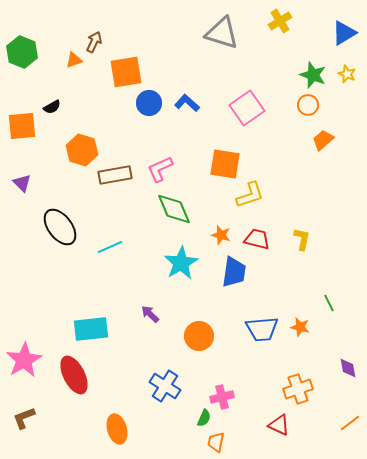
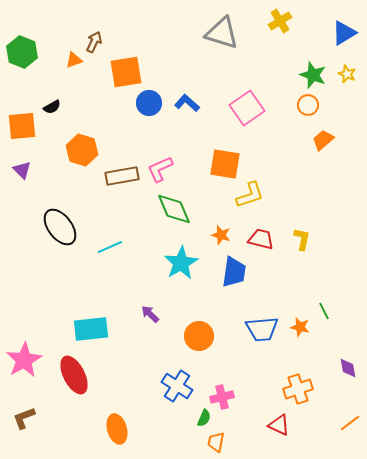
brown rectangle at (115, 175): moved 7 px right, 1 px down
purple triangle at (22, 183): moved 13 px up
red trapezoid at (257, 239): moved 4 px right
green line at (329, 303): moved 5 px left, 8 px down
blue cross at (165, 386): moved 12 px right
